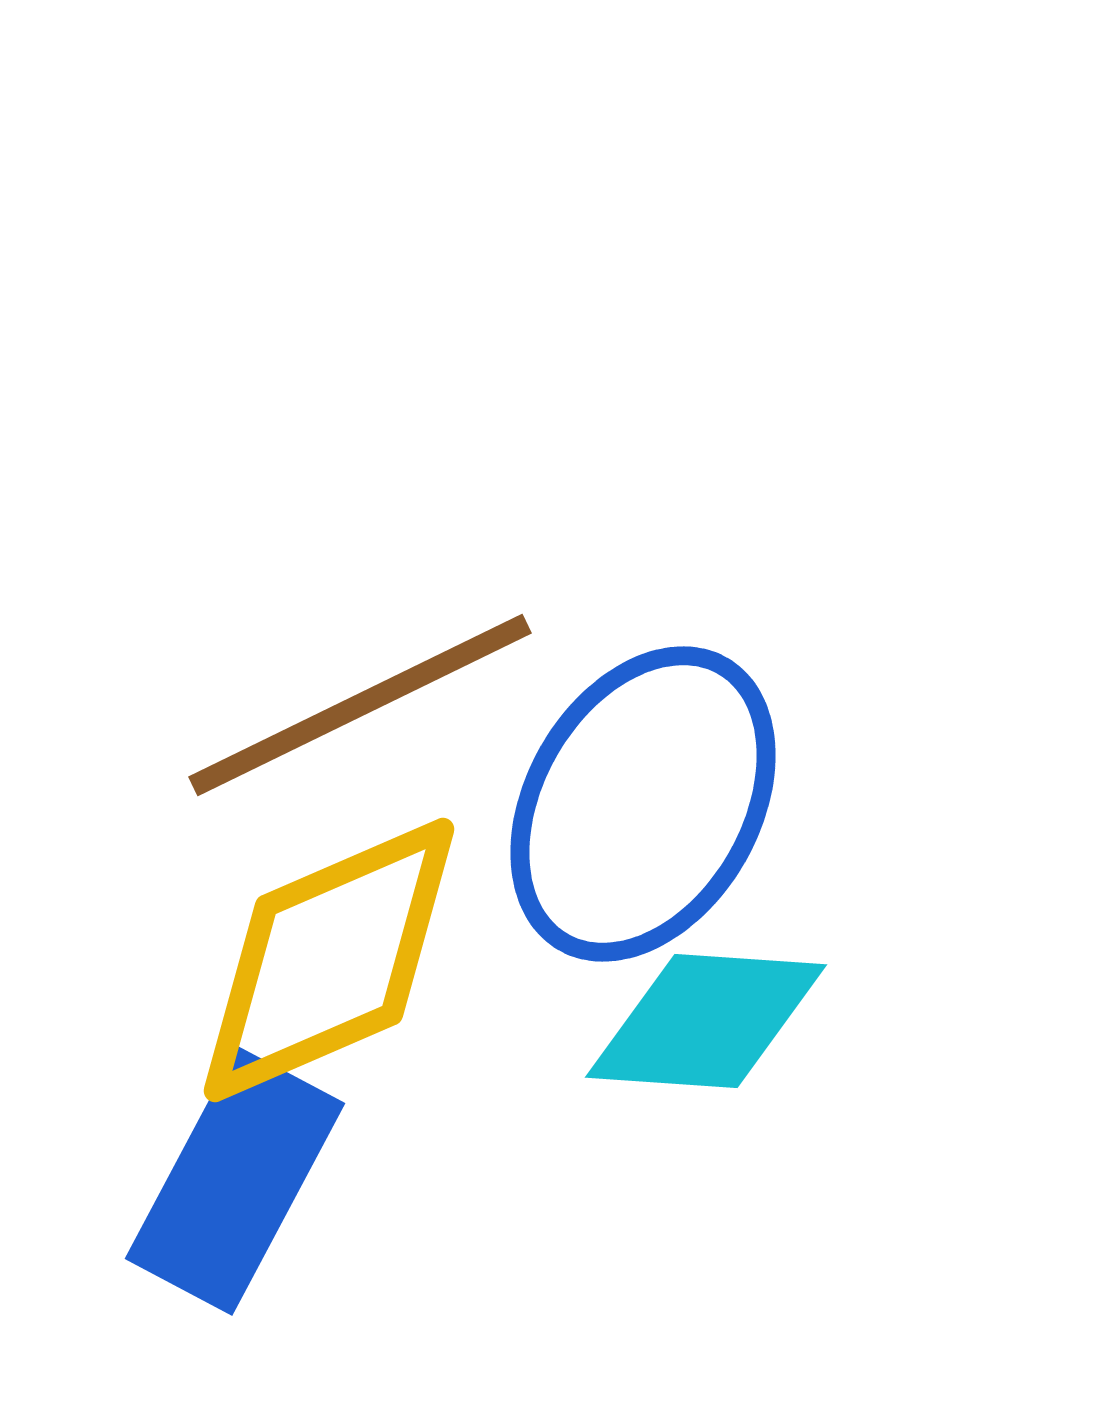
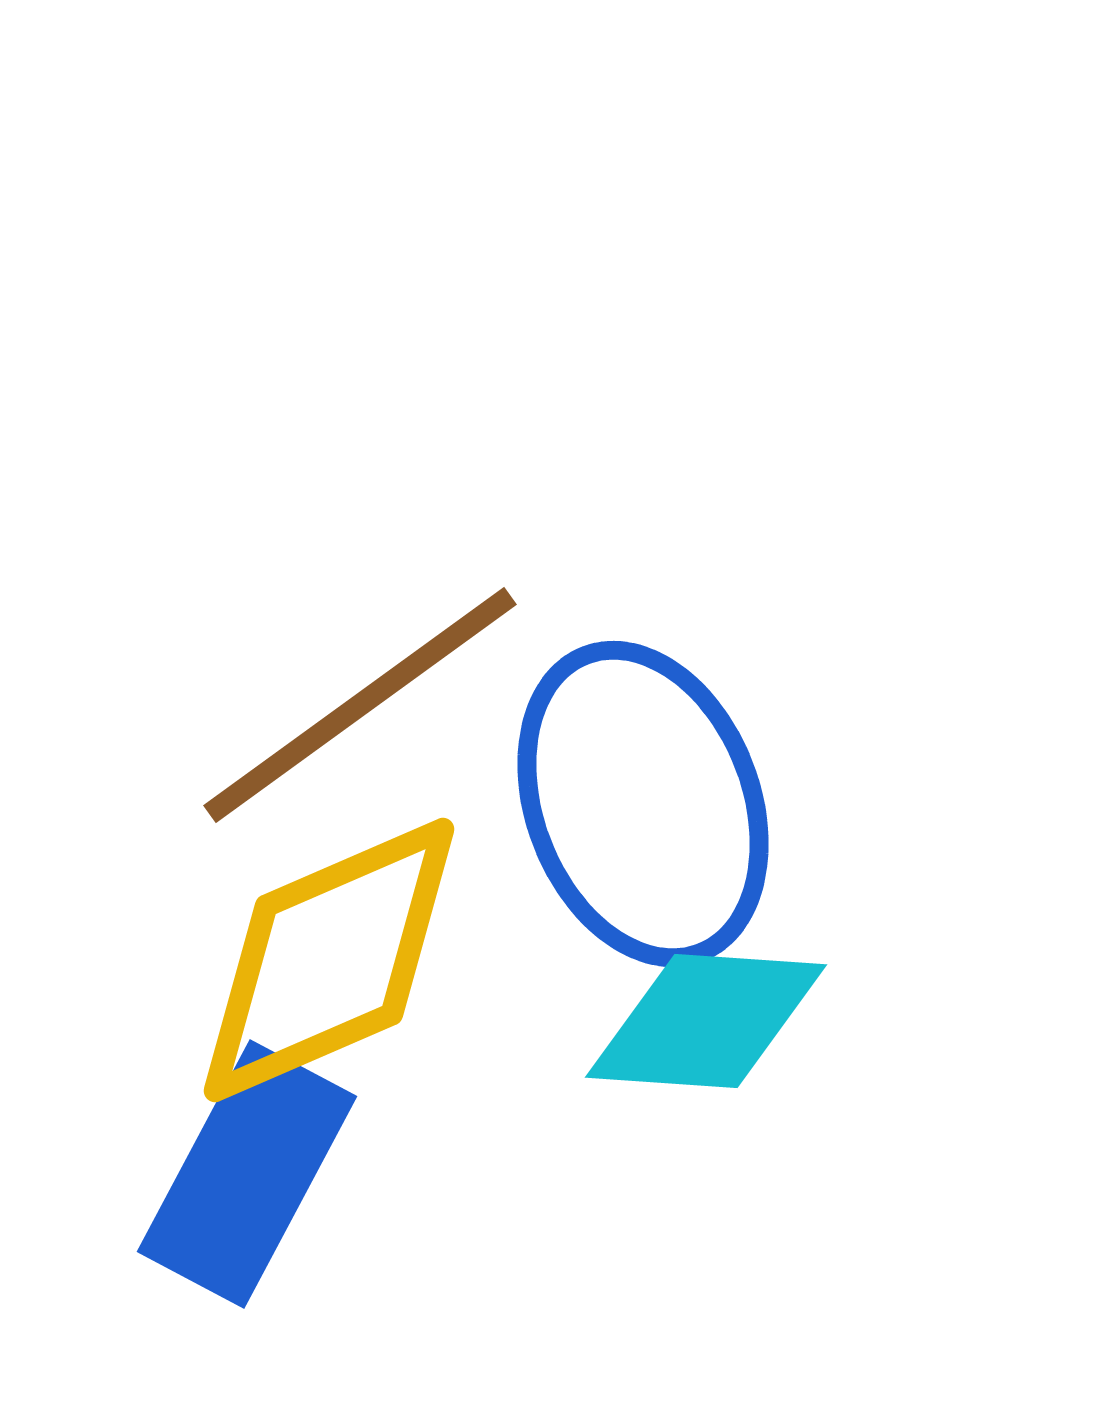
brown line: rotated 10 degrees counterclockwise
blue ellipse: rotated 51 degrees counterclockwise
blue rectangle: moved 12 px right, 7 px up
